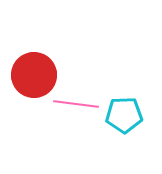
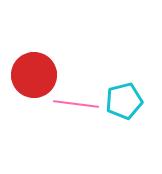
cyan pentagon: moved 14 px up; rotated 12 degrees counterclockwise
